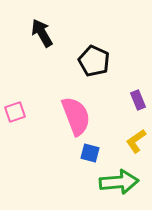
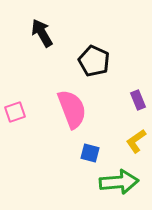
pink semicircle: moved 4 px left, 7 px up
